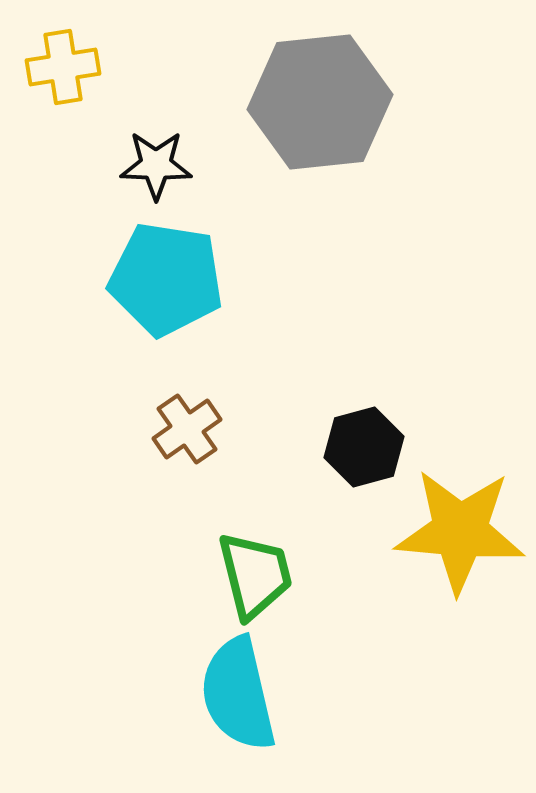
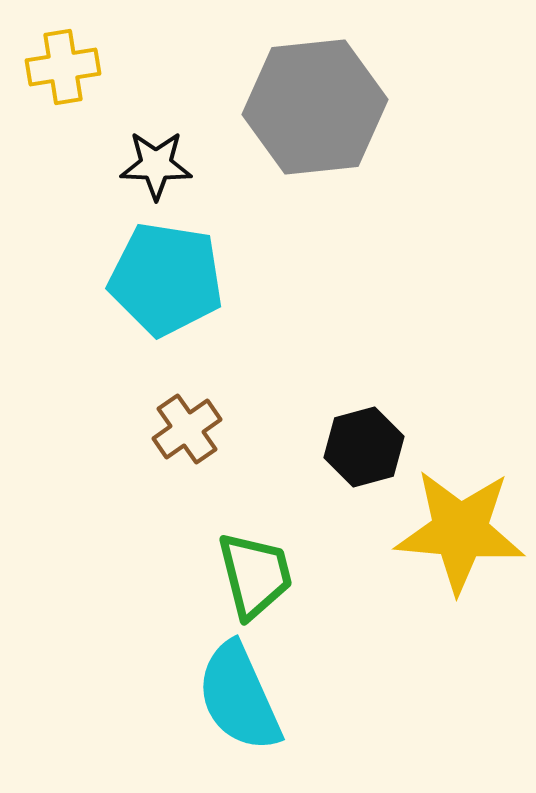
gray hexagon: moved 5 px left, 5 px down
cyan semicircle: moved 1 px right, 3 px down; rotated 11 degrees counterclockwise
